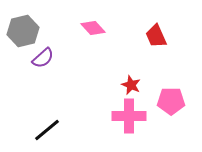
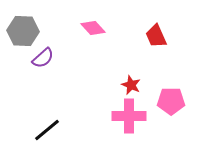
gray hexagon: rotated 16 degrees clockwise
